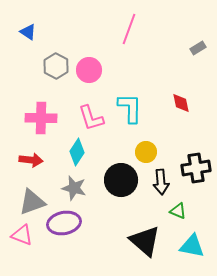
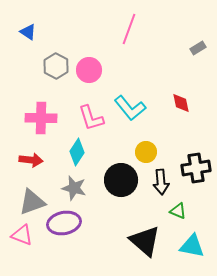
cyan L-shape: rotated 140 degrees clockwise
